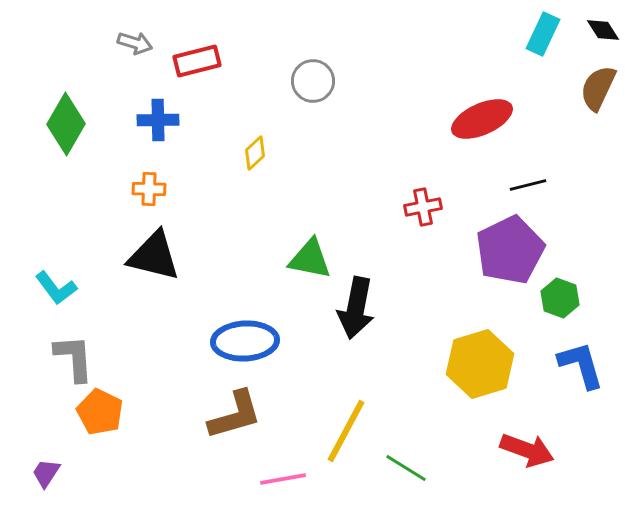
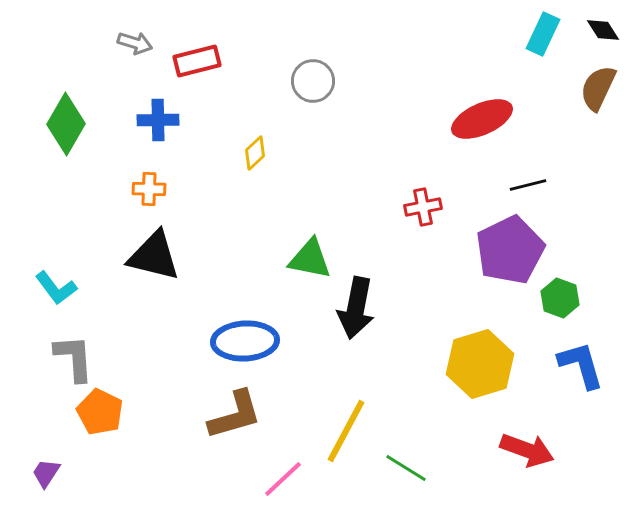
pink line: rotated 33 degrees counterclockwise
